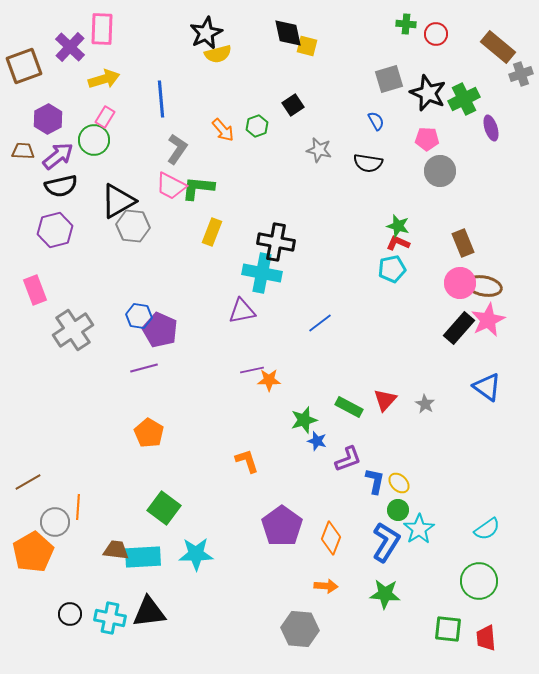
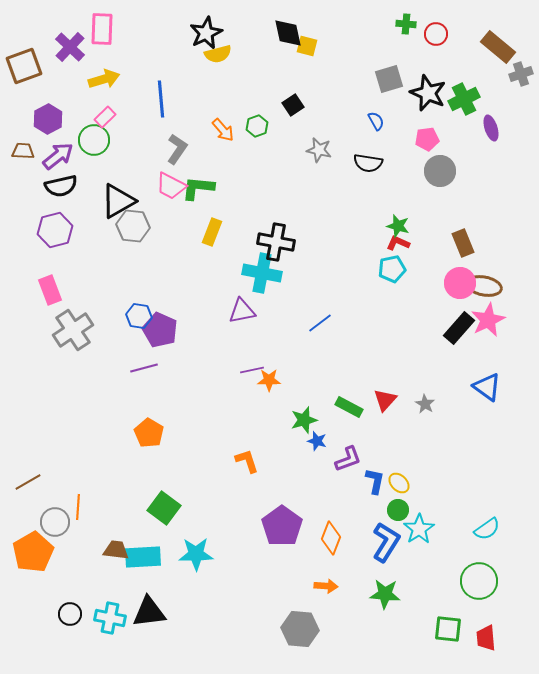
pink rectangle at (105, 117): rotated 15 degrees clockwise
pink pentagon at (427, 139): rotated 10 degrees counterclockwise
pink rectangle at (35, 290): moved 15 px right
